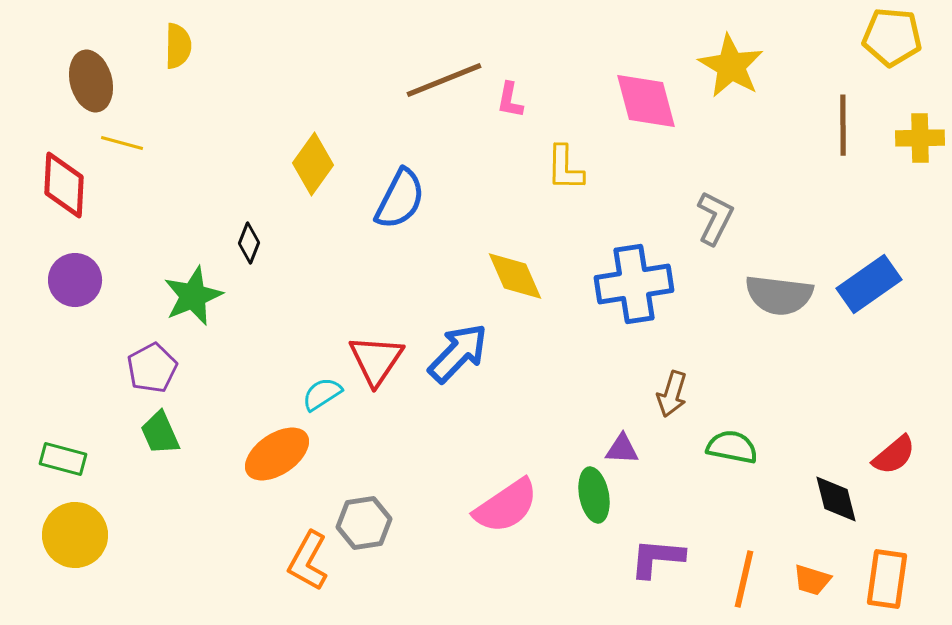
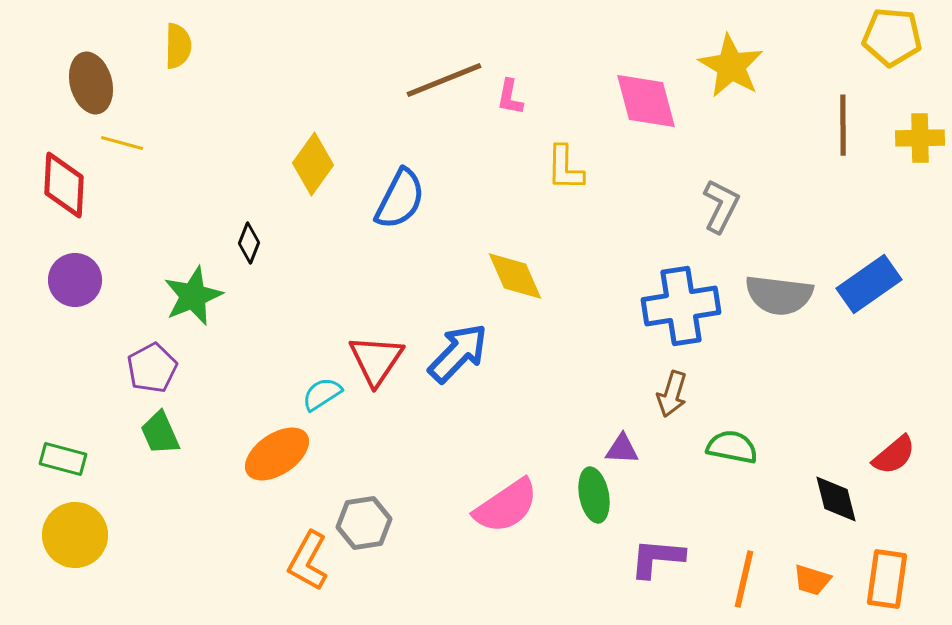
brown ellipse at (91, 81): moved 2 px down
pink L-shape at (510, 100): moved 3 px up
gray L-shape at (715, 218): moved 6 px right, 12 px up
blue cross at (634, 284): moved 47 px right, 22 px down
